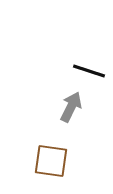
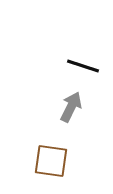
black line: moved 6 px left, 5 px up
